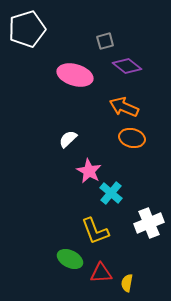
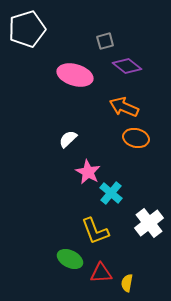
orange ellipse: moved 4 px right
pink star: moved 1 px left, 1 px down
white cross: rotated 16 degrees counterclockwise
